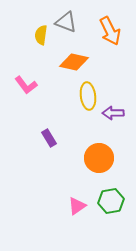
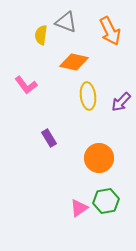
purple arrow: moved 8 px right, 11 px up; rotated 45 degrees counterclockwise
green hexagon: moved 5 px left
pink triangle: moved 2 px right, 2 px down
